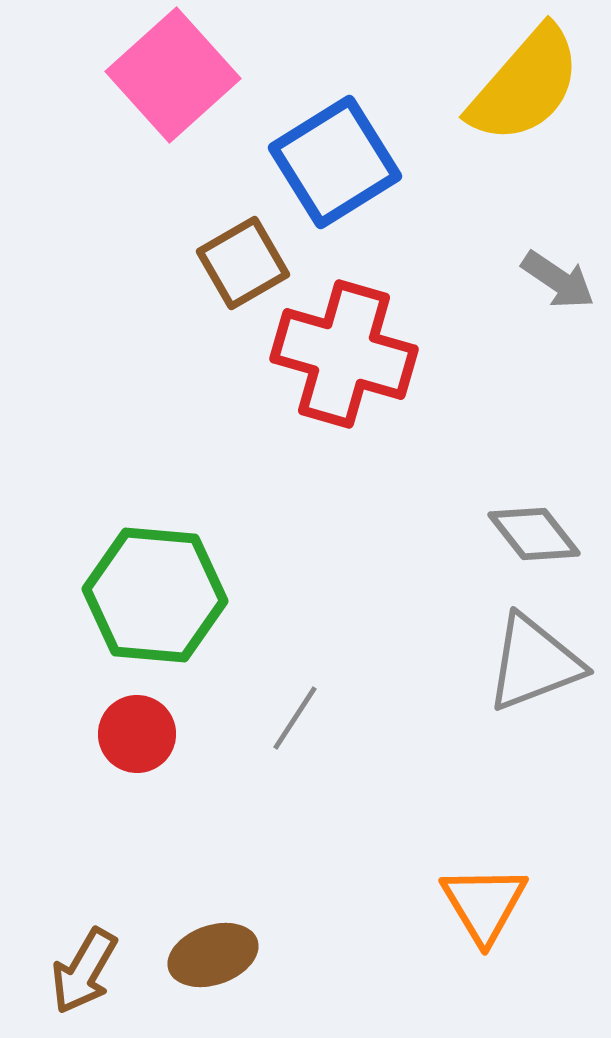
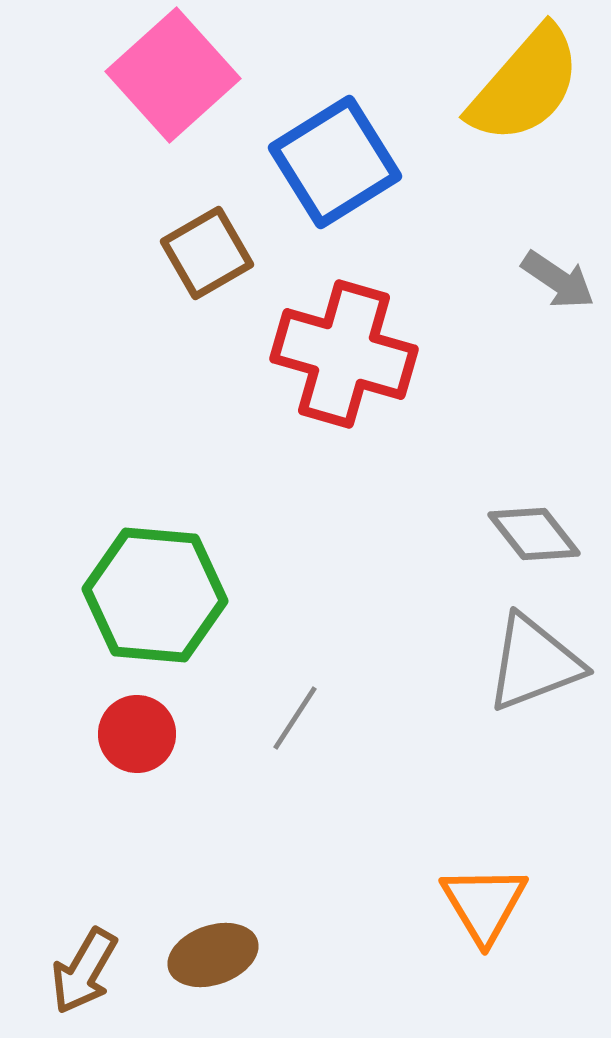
brown square: moved 36 px left, 10 px up
